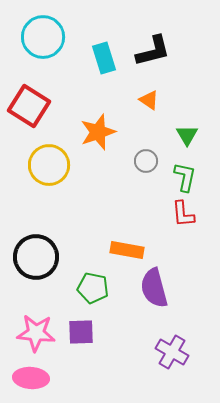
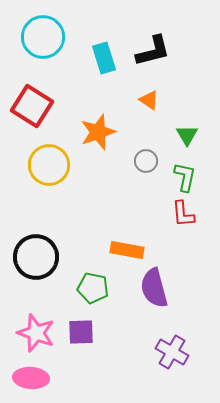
red square: moved 3 px right
pink star: rotated 15 degrees clockwise
